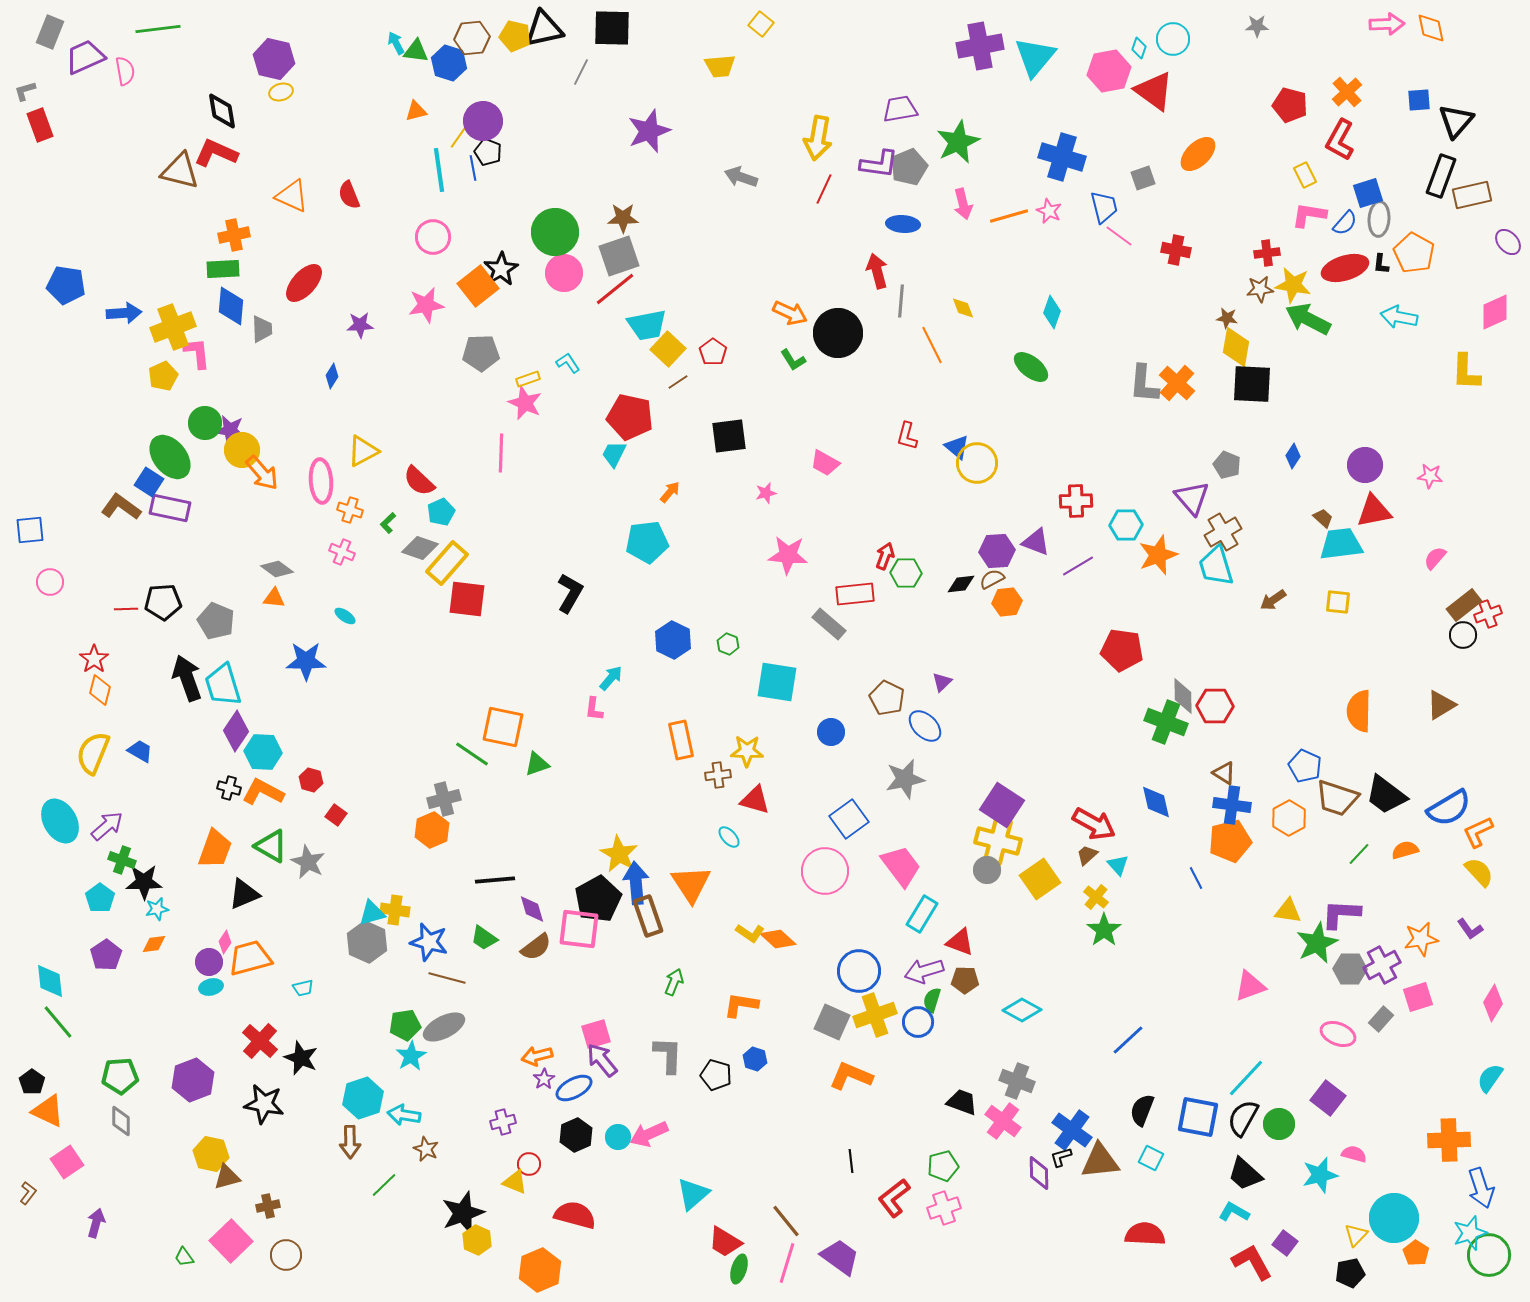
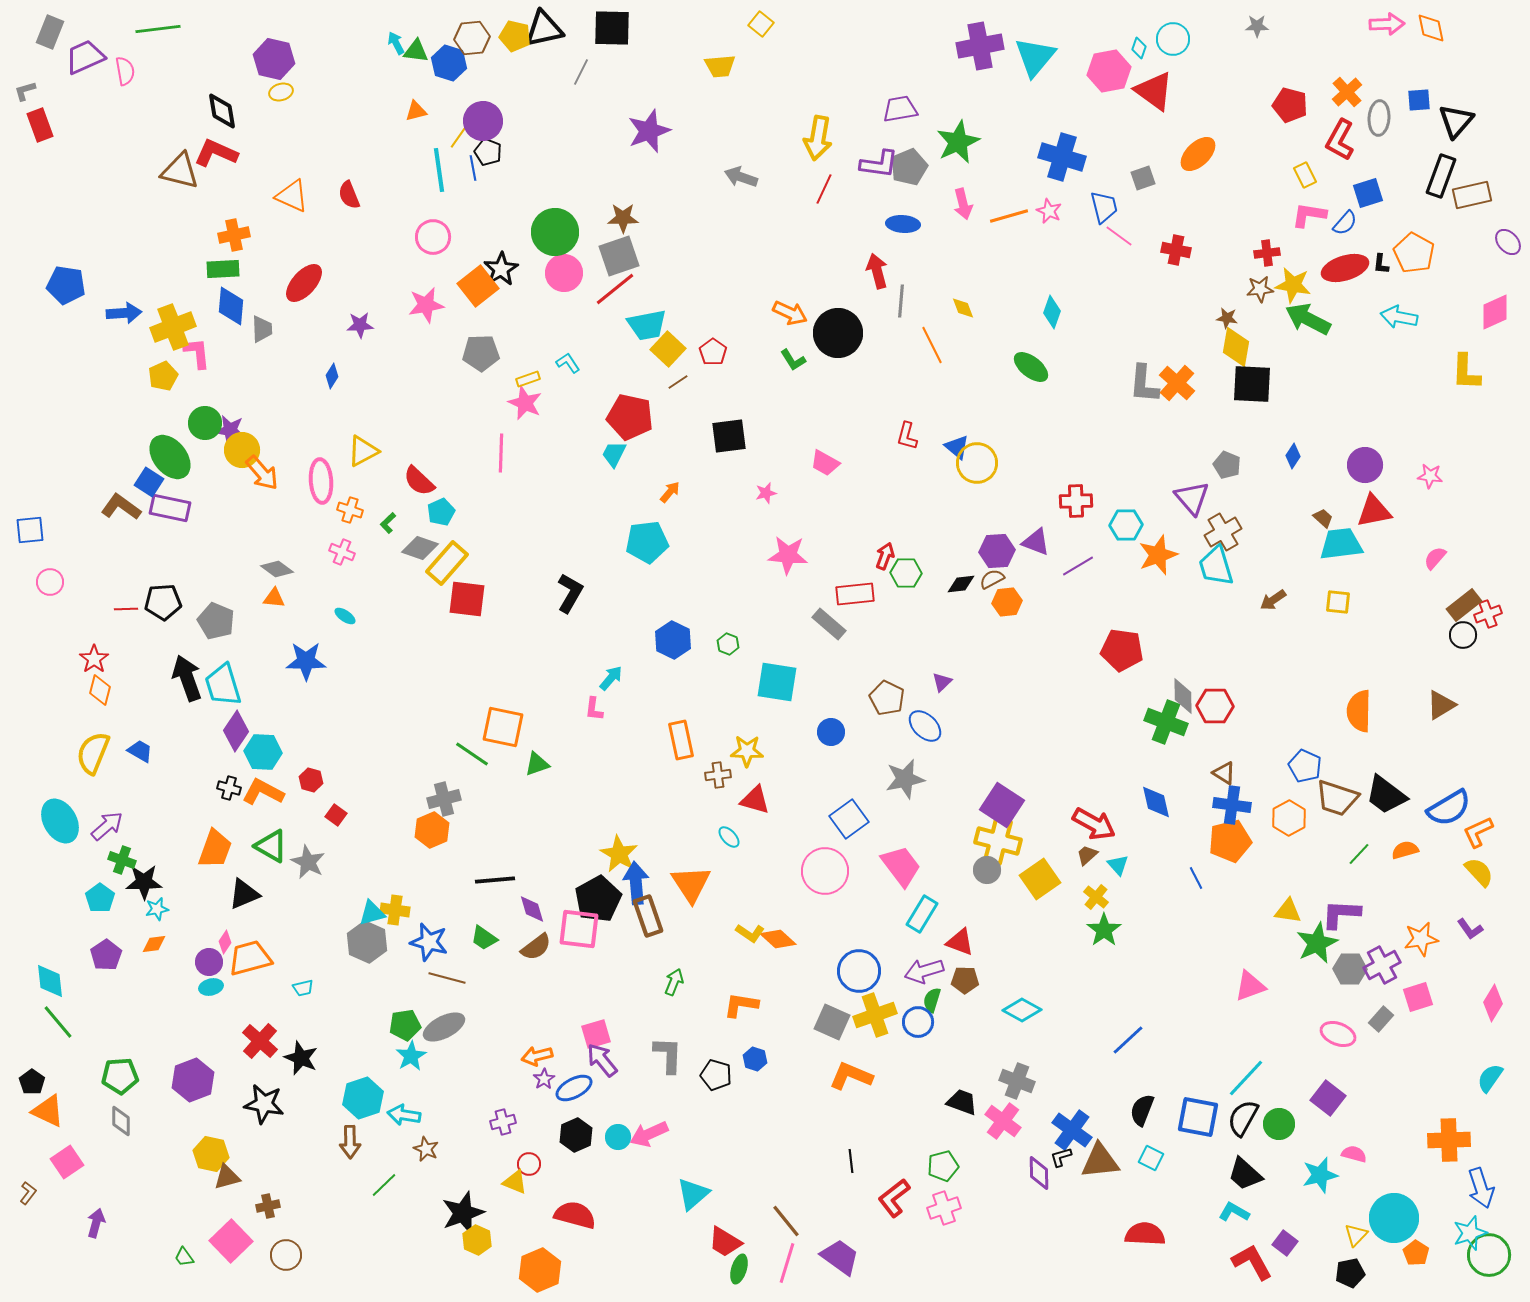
gray ellipse at (1379, 219): moved 101 px up
